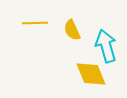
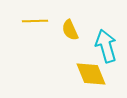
yellow line: moved 2 px up
yellow semicircle: moved 2 px left
